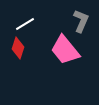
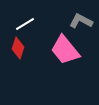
gray L-shape: rotated 85 degrees counterclockwise
